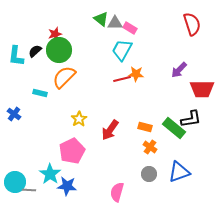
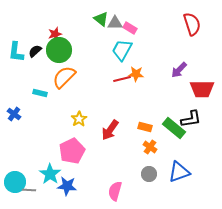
cyan L-shape: moved 4 px up
pink semicircle: moved 2 px left, 1 px up
